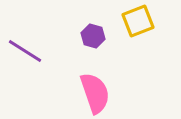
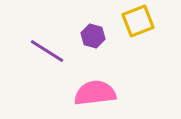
purple line: moved 22 px right
pink semicircle: rotated 78 degrees counterclockwise
